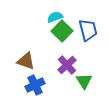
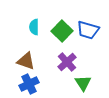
cyan semicircle: moved 21 px left, 10 px down; rotated 70 degrees counterclockwise
blue trapezoid: rotated 120 degrees clockwise
purple cross: moved 3 px up
green triangle: moved 1 px left, 2 px down
blue cross: moved 6 px left, 1 px up
